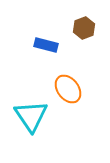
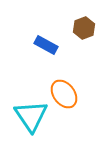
blue rectangle: rotated 15 degrees clockwise
orange ellipse: moved 4 px left, 5 px down
